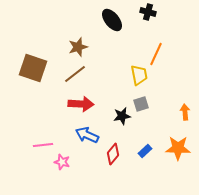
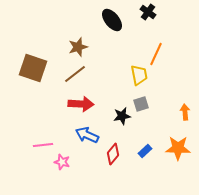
black cross: rotated 21 degrees clockwise
